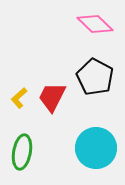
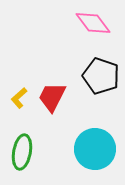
pink diamond: moved 2 px left, 1 px up; rotated 9 degrees clockwise
black pentagon: moved 6 px right, 1 px up; rotated 9 degrees counterclockwise
cyan circle: moved 1 px left, 1 px down
